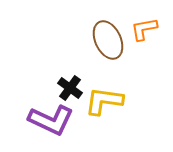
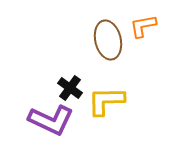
orange L-shape: moved 1 px left, 3 px up
brown ellipse: rotated 12 degrees clockwise
yellow L-shape: moved 2 px right; rotated 9 degrees counterclockwise
